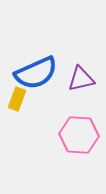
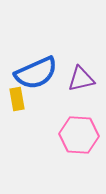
yellow rectangle: rotated 30 degrees counterclockwise
